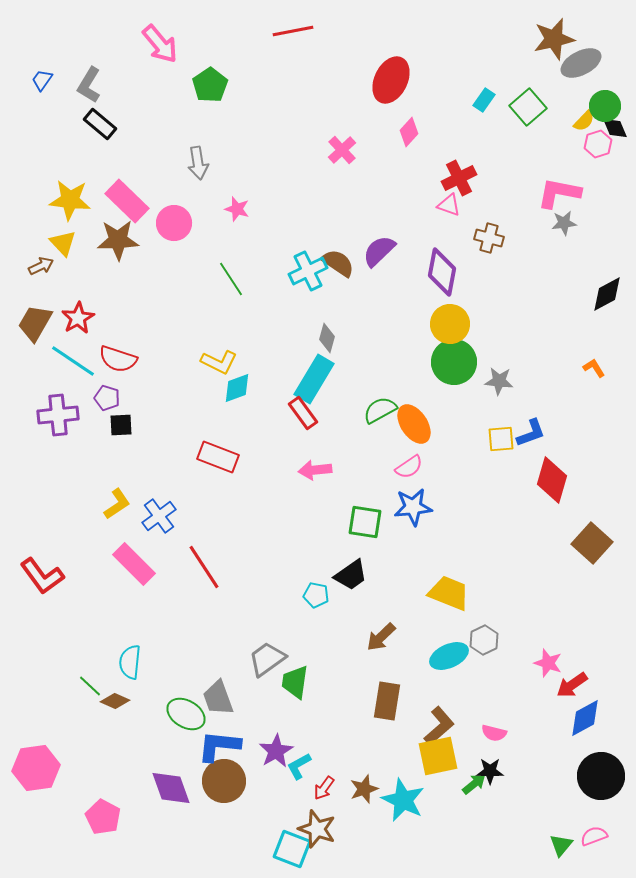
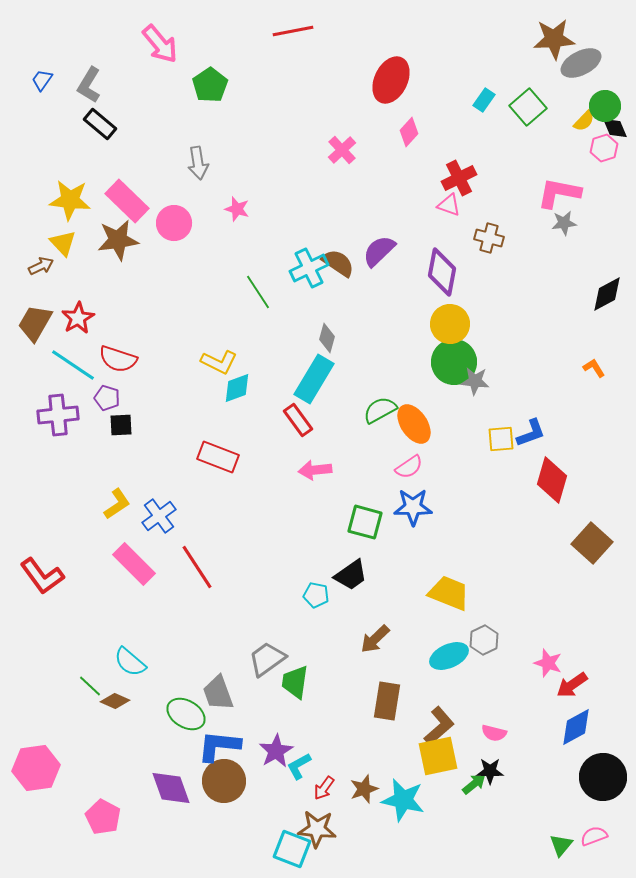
brown star at (554, 39): rotated 9 degrees clockwise
pink hexagon at (598, 144): moved 6 px right, 4 px down
brown star at (118, 240): rotated 6 degrees counterclockwise
cyan cross at (308, 271): moved 1 px right, 3 px up
green line at (231, 279): moved 27 px right, 13 px down
cyan line at (73, 361): moved 4 px down
gray star at (499, 381): moved 24 px left
red rectangle at (303, 413): moved 5 px left, 7 px down
blue star at (413, 507): rotated 6 degrees clockwise
green square at (365, 522): rotated 6 degrees clockwise
red line at (204, 567): moved 7 px left
brown arrow at (381, 637): moved 6 px left, 2 px down
cyan semicircle at (130, 662): rotated 56 degrees counterclockwise
gray trapezoid at (218, 698): moved 5 px up
blue diamond at (585, 718): moved 9 px left, 9 px down
black circle at (601, 776): moved 2 px right, 1 px down
cyan star at (403, 800): rotated 12 degrees counterclockwise
brown star at (317, 829): rotated 15 degrees counterclockwise
